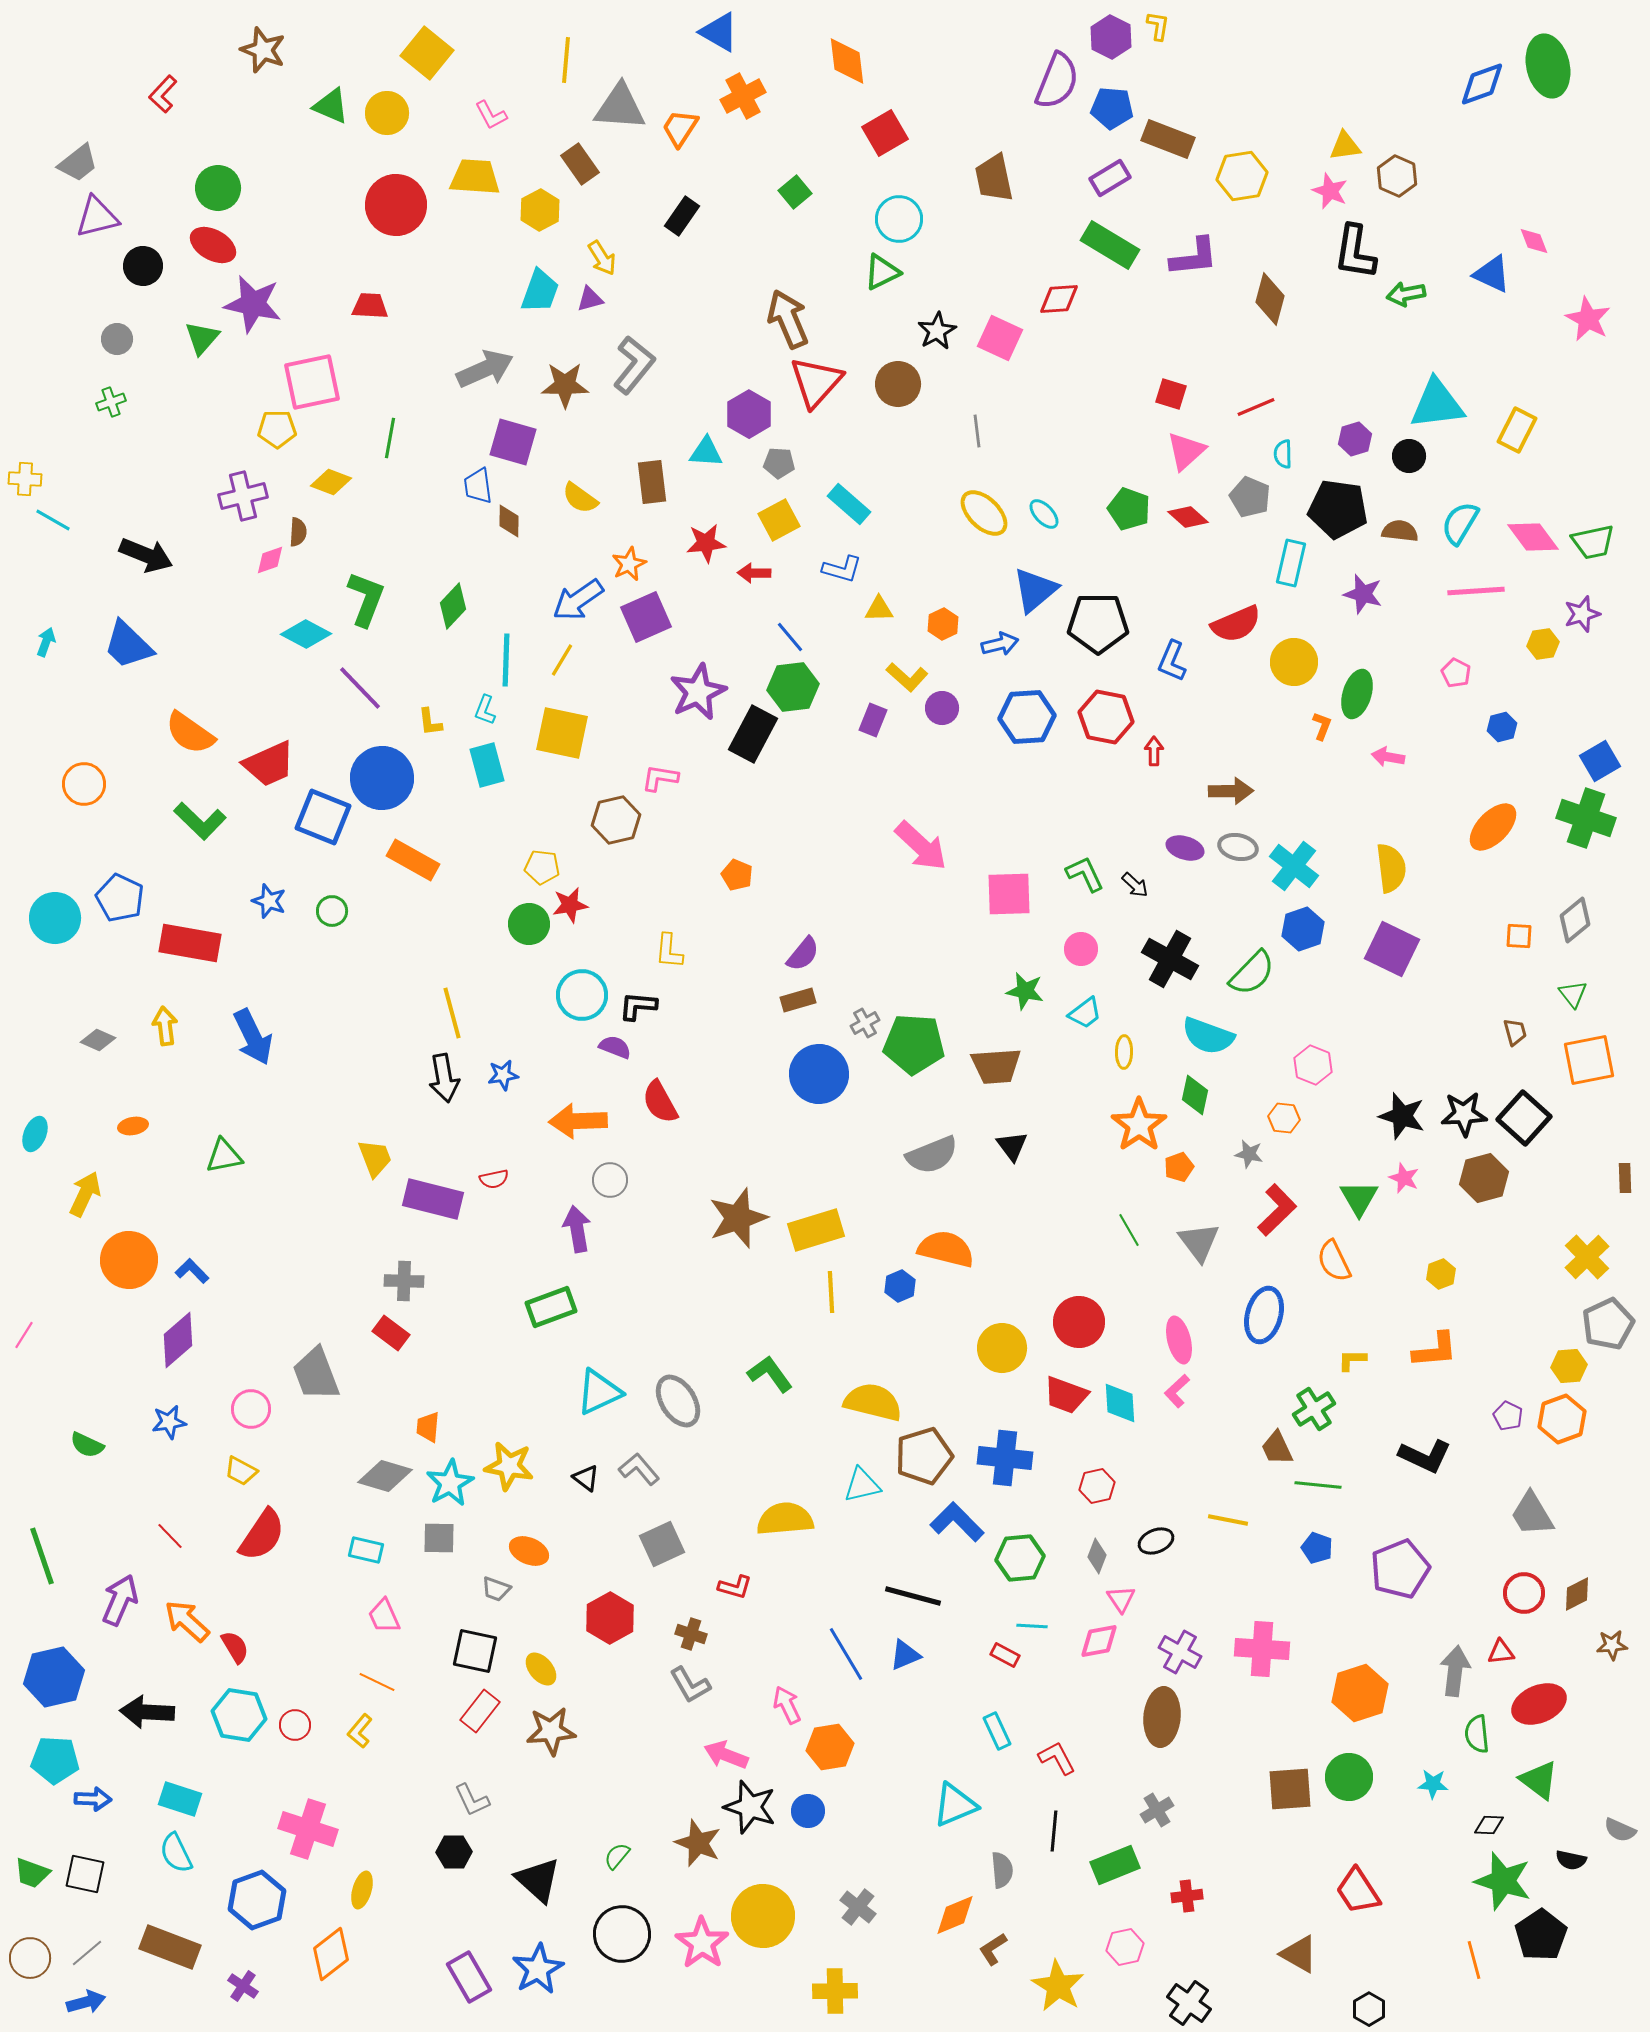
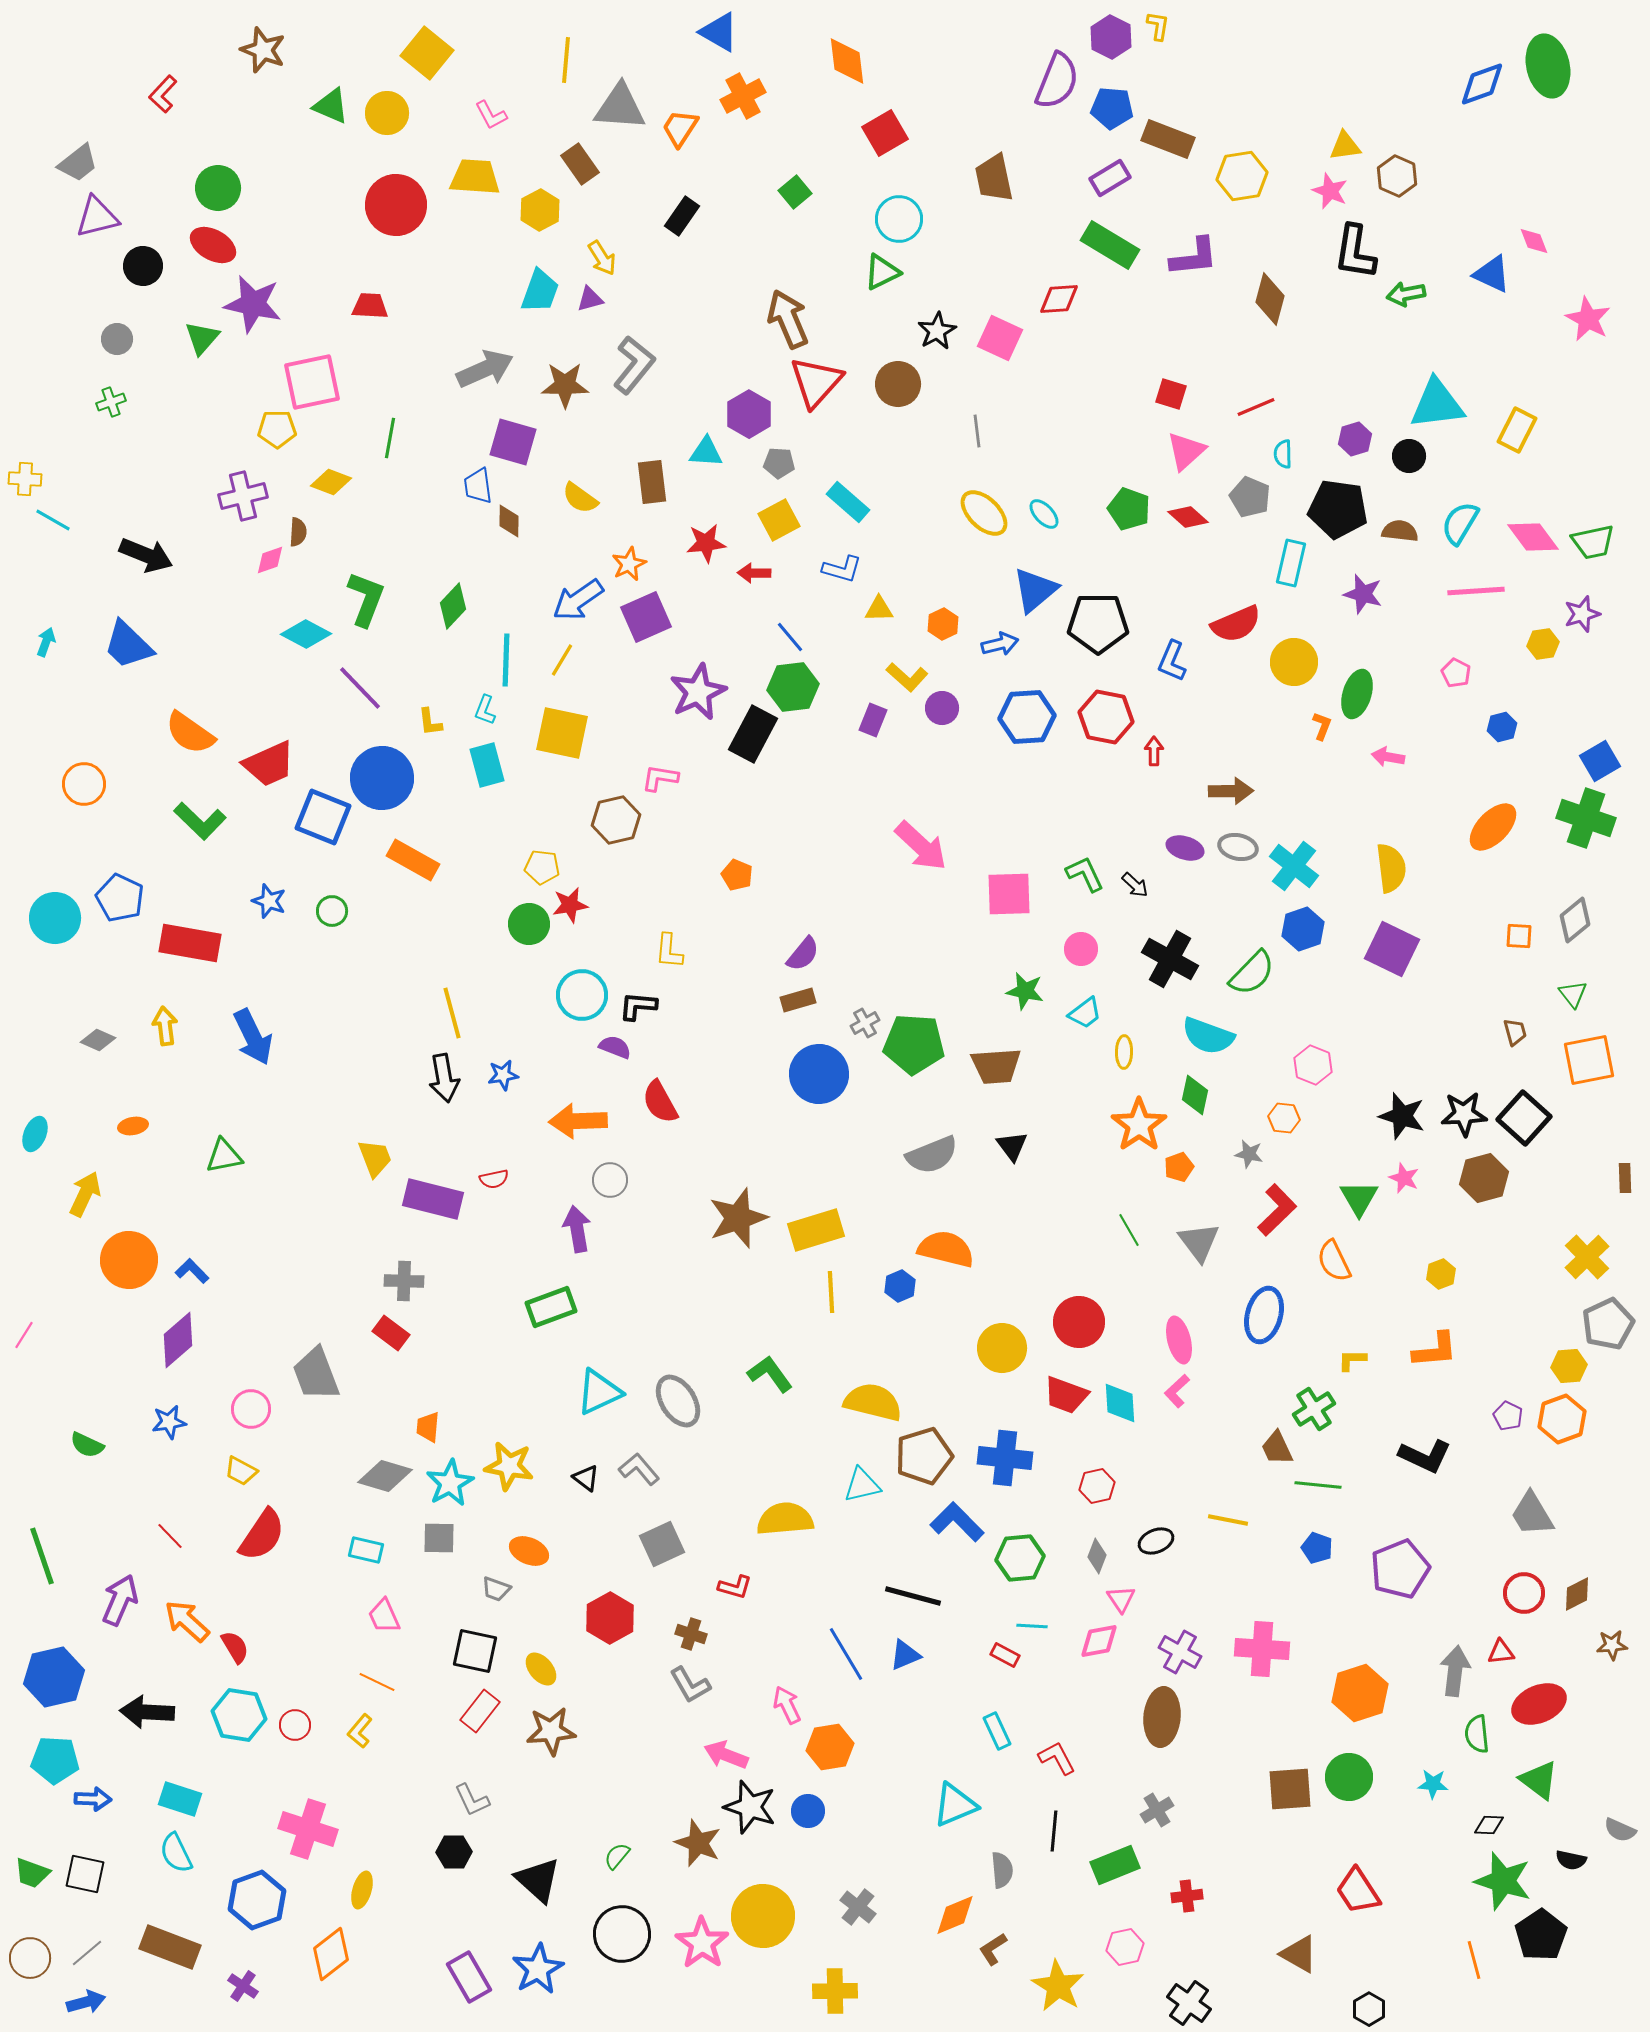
cyan rectangle at (849, 504): moved 1 px left, 2 px up
